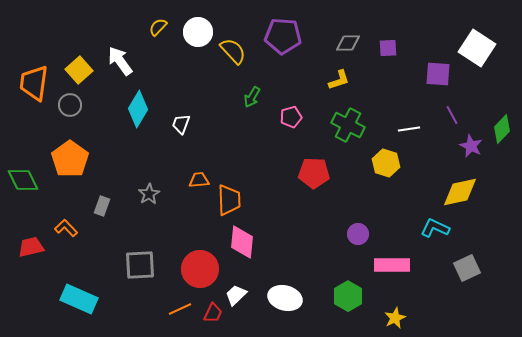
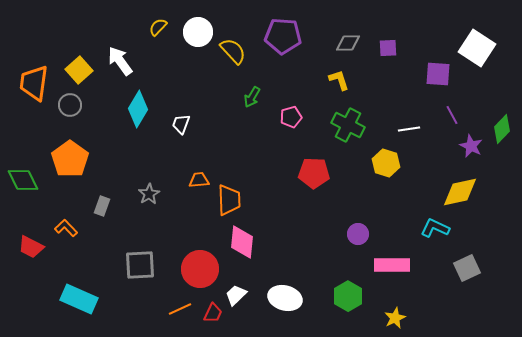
yellow L-shape at (339, 80): rotated 90 degrees counterclockwise
red trapezoid at (31, 247): rotated 140 degrees counterclockwise
